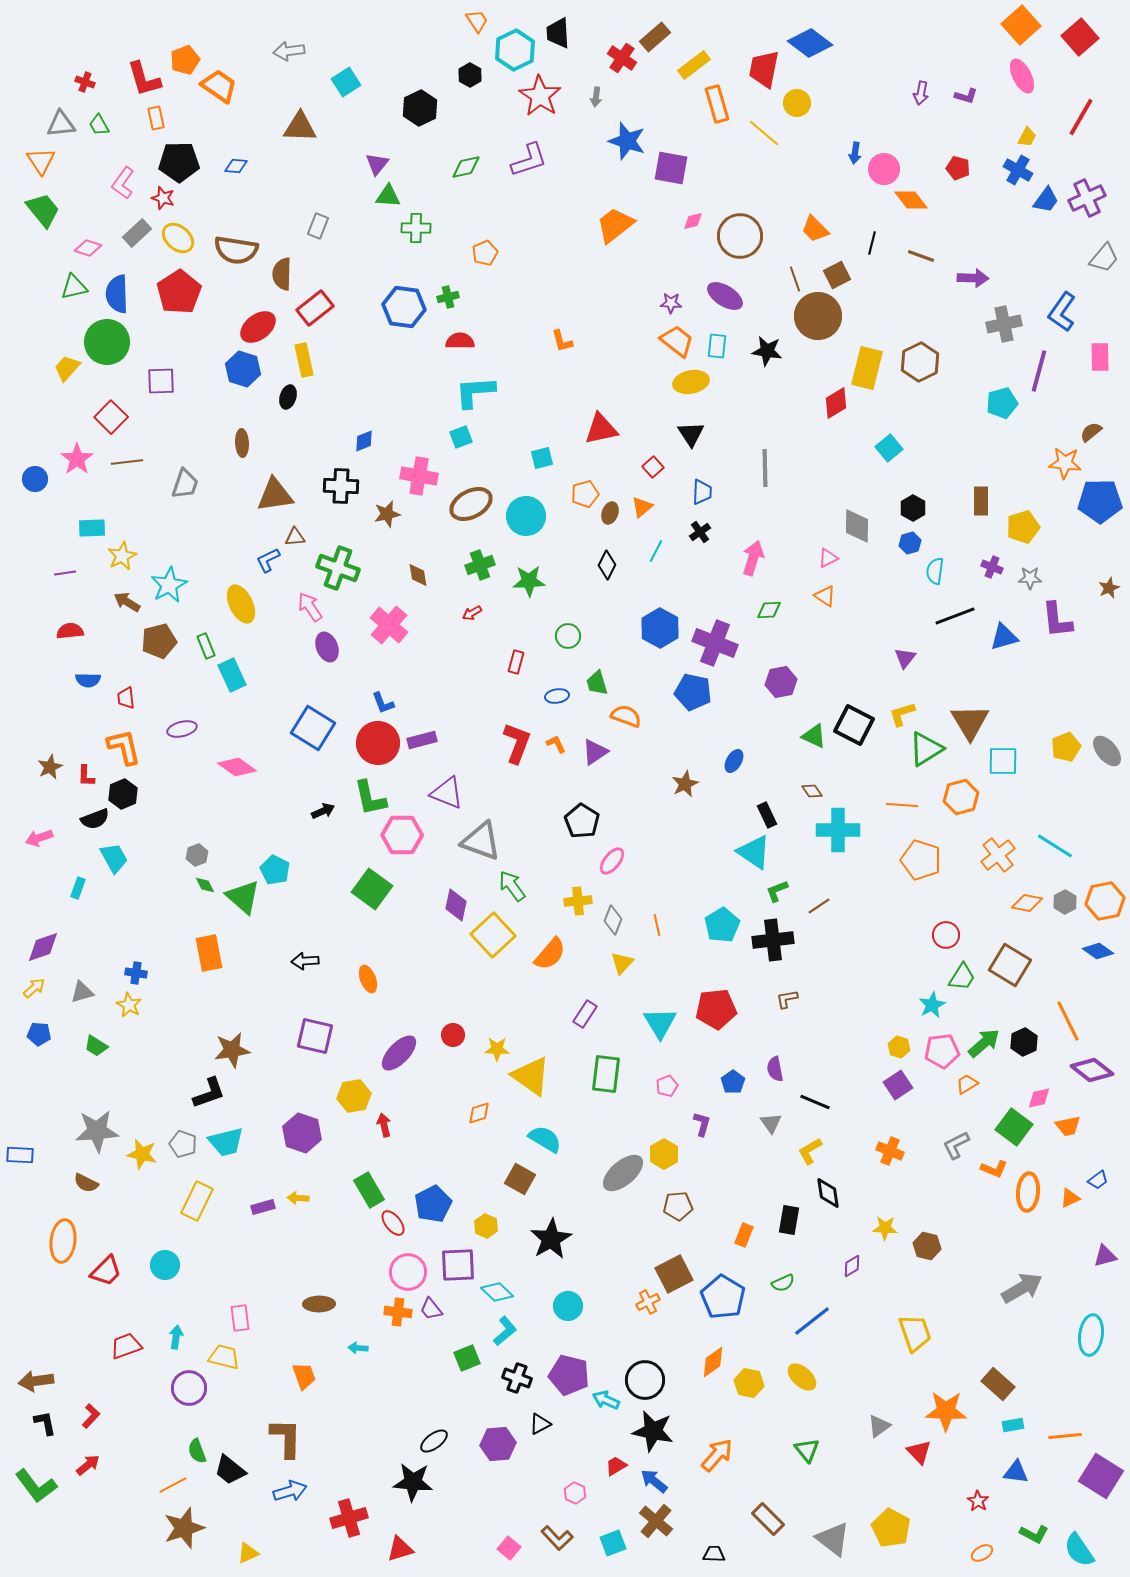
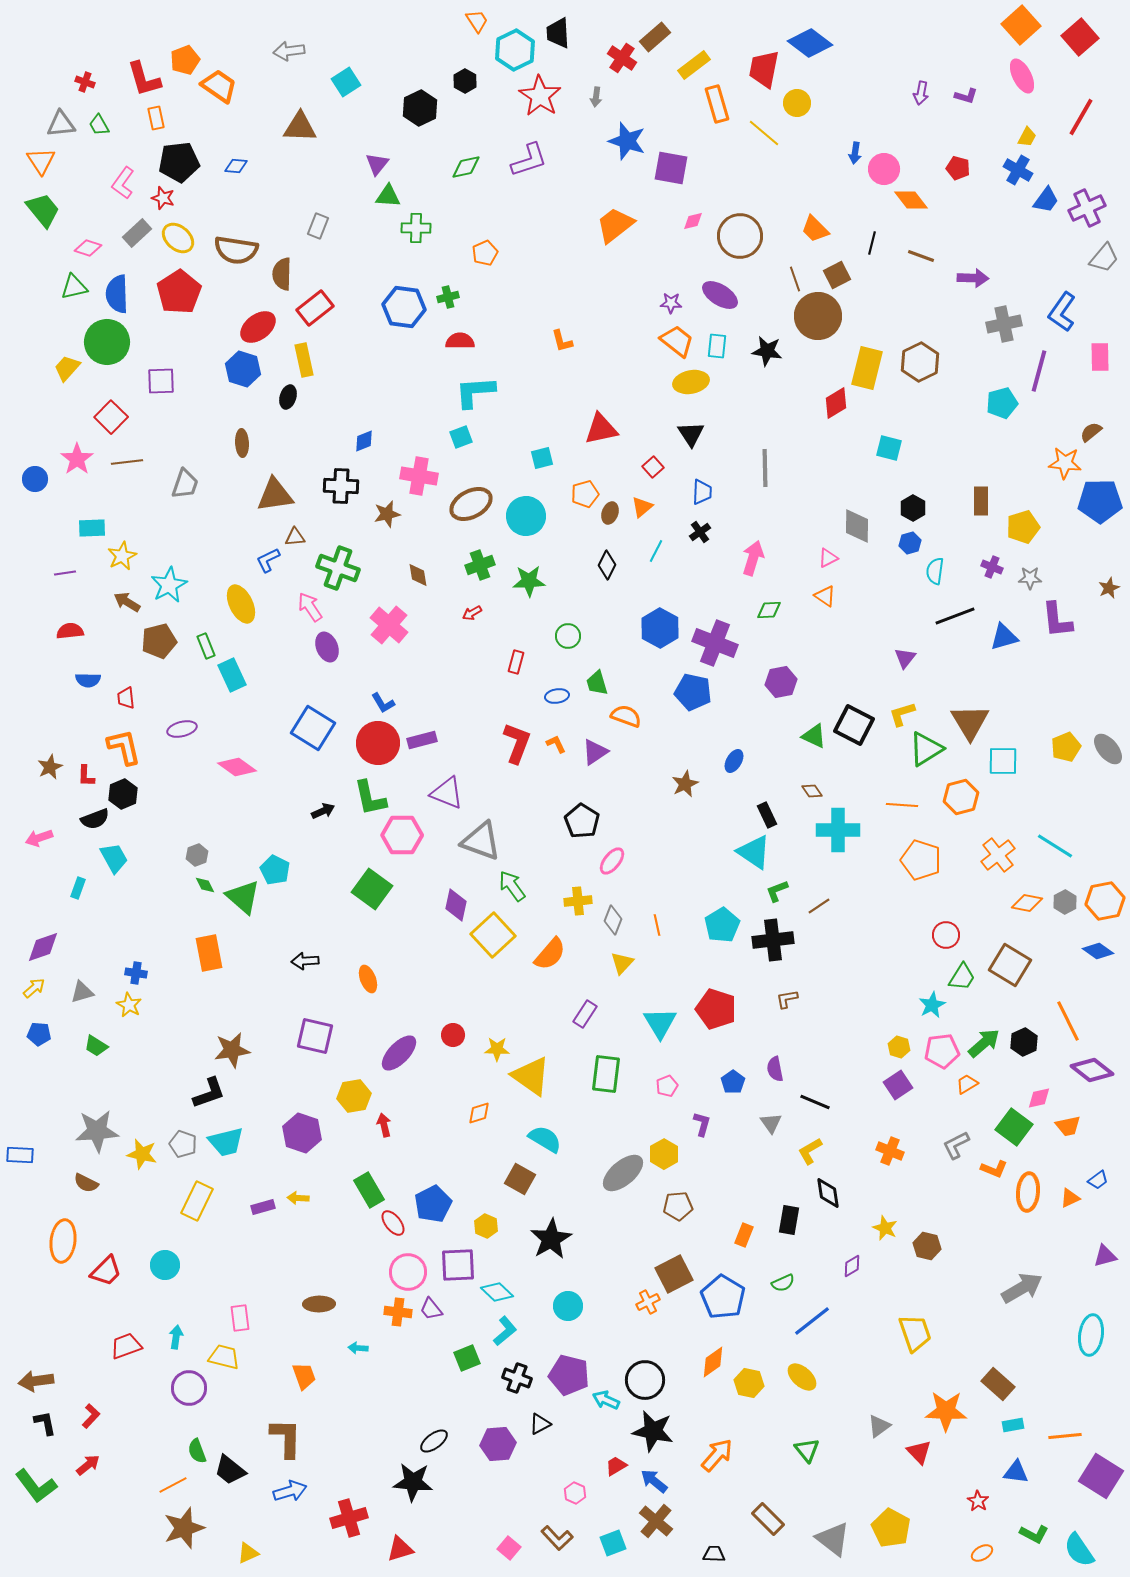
black hexagon at (470, 75): moved 5 px left, 6 px down
black pentagon at (179, 162): rotated 6 degrees counterclockwise
purple cross at (1087, 198): moved 10 px down
purple ellipse at (725, 296): moved 5 px left, 1 px up
cyan square at (889, 448): rotated 36 degrees counterclockwise
blue L-shape at (383, 703): rotated 10 degrees counterclockwise
gray ellipse at (1107, 751): moved 1 px right, 2 px up
red pentagon at (716, 1009): rotated 24 degrees clockwise
yellow star at (885, 1228): rotated 20 degrees clockwise
